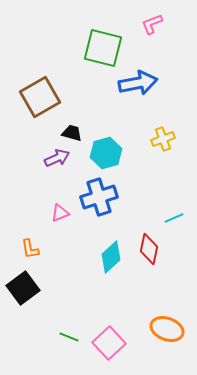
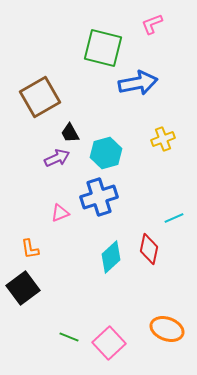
black trapezoid: moved 2 px left; rotated 135 degrees counterclockwise
